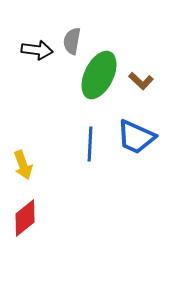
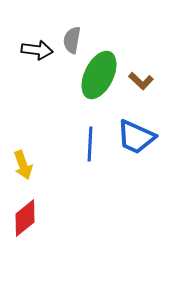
gray semicircle: moved 1 px up
